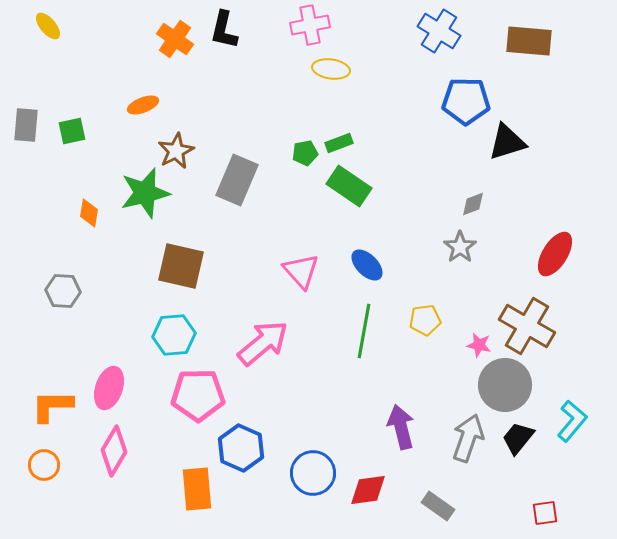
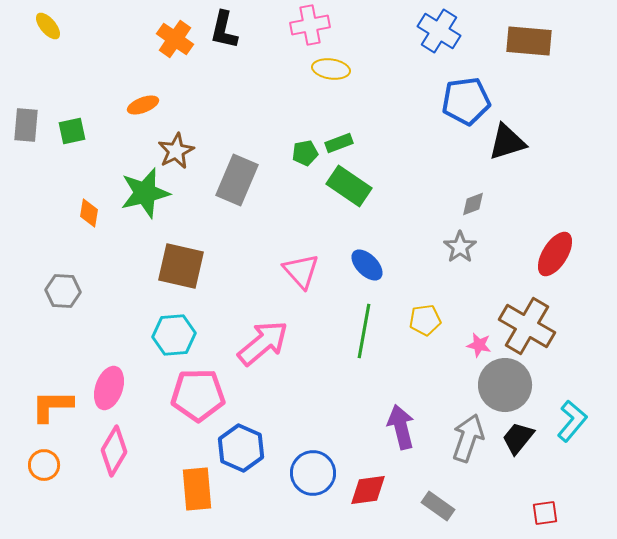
blue pentagon at (466, 101): rotated 9 degrees counterclockwise
